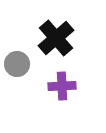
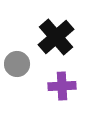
black cross: moved 1 px up
